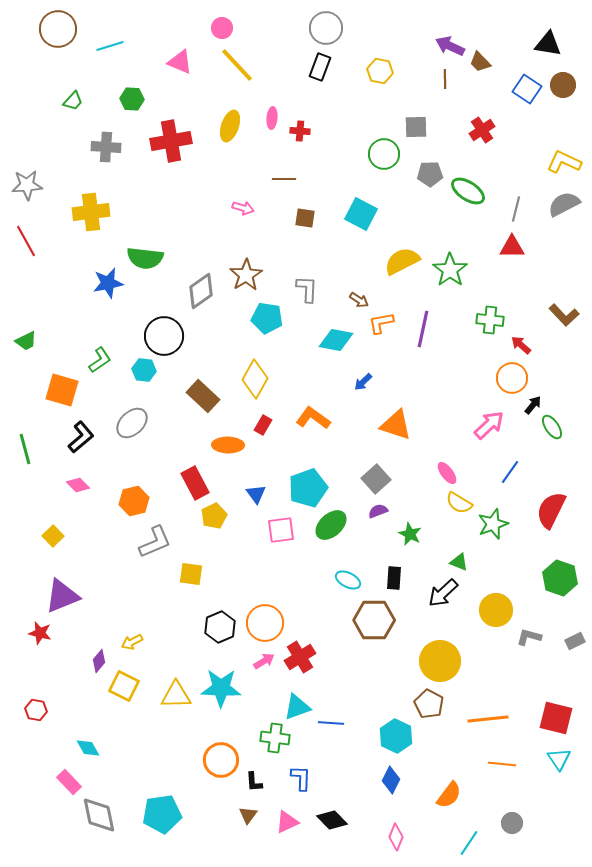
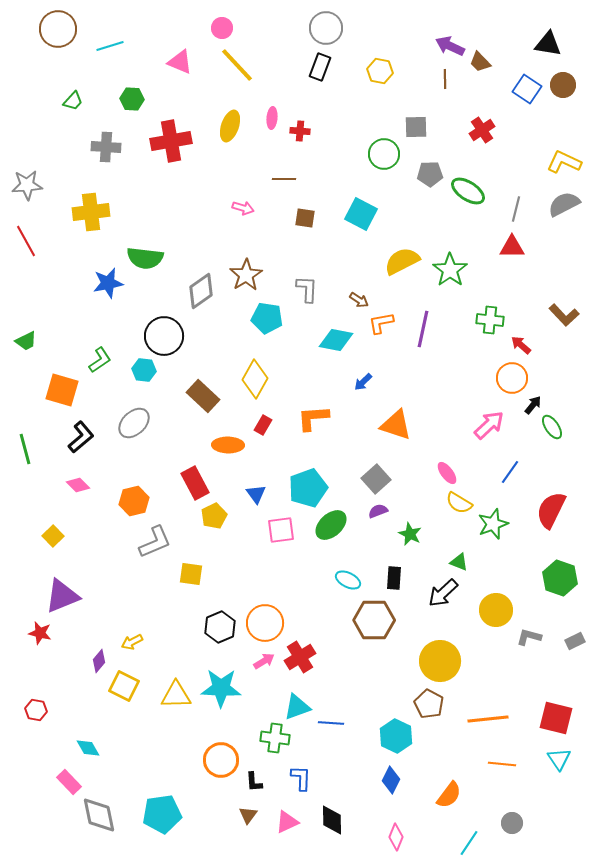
orange L-shape at (313, 418): rotated 40 degrees counterclockwise
gray ellipse at (132, 423): moved 2 px right
black diamond at (332, 820): rotated 44 degrees clockwise
